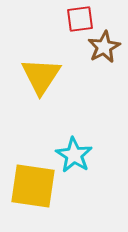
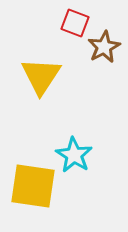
red square: moved 5 px left, 4 px down; rotated 28 degrees clockwise
